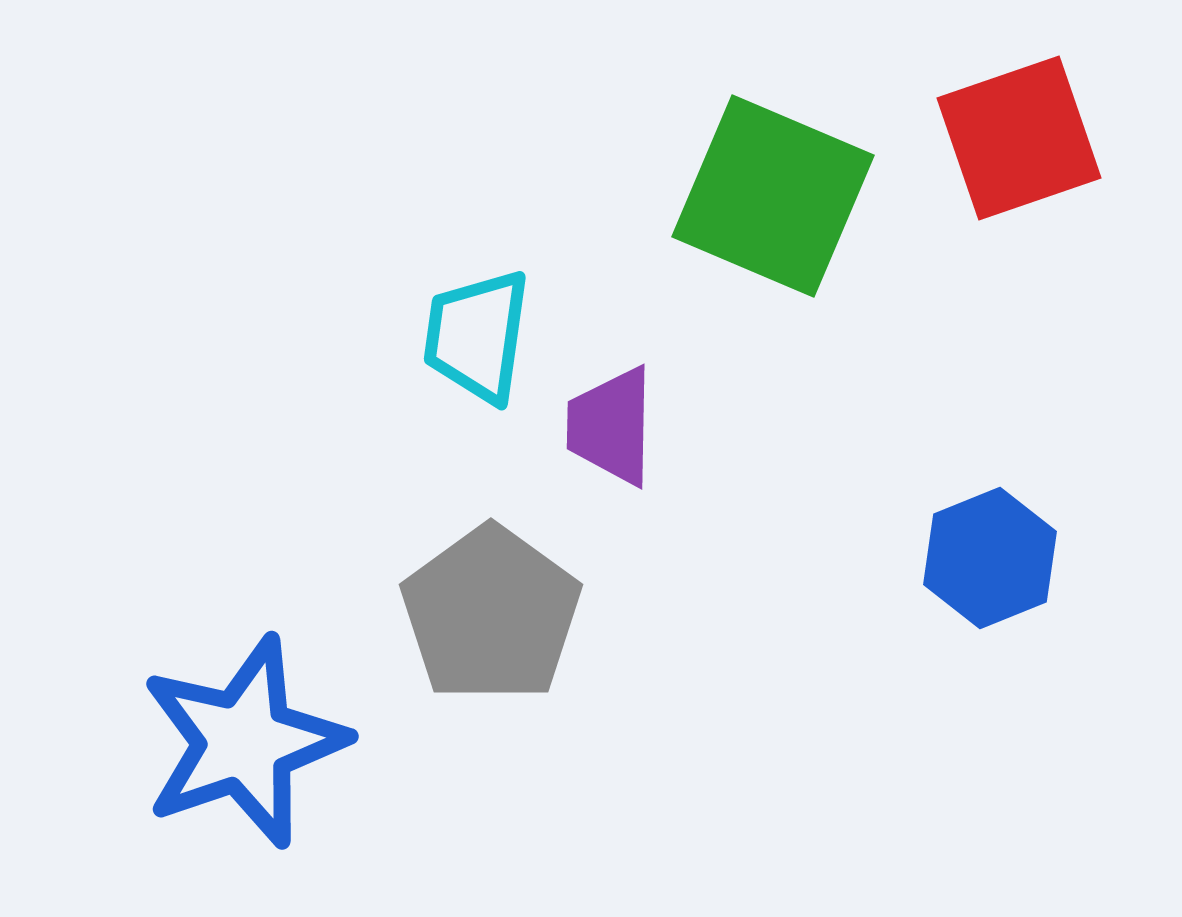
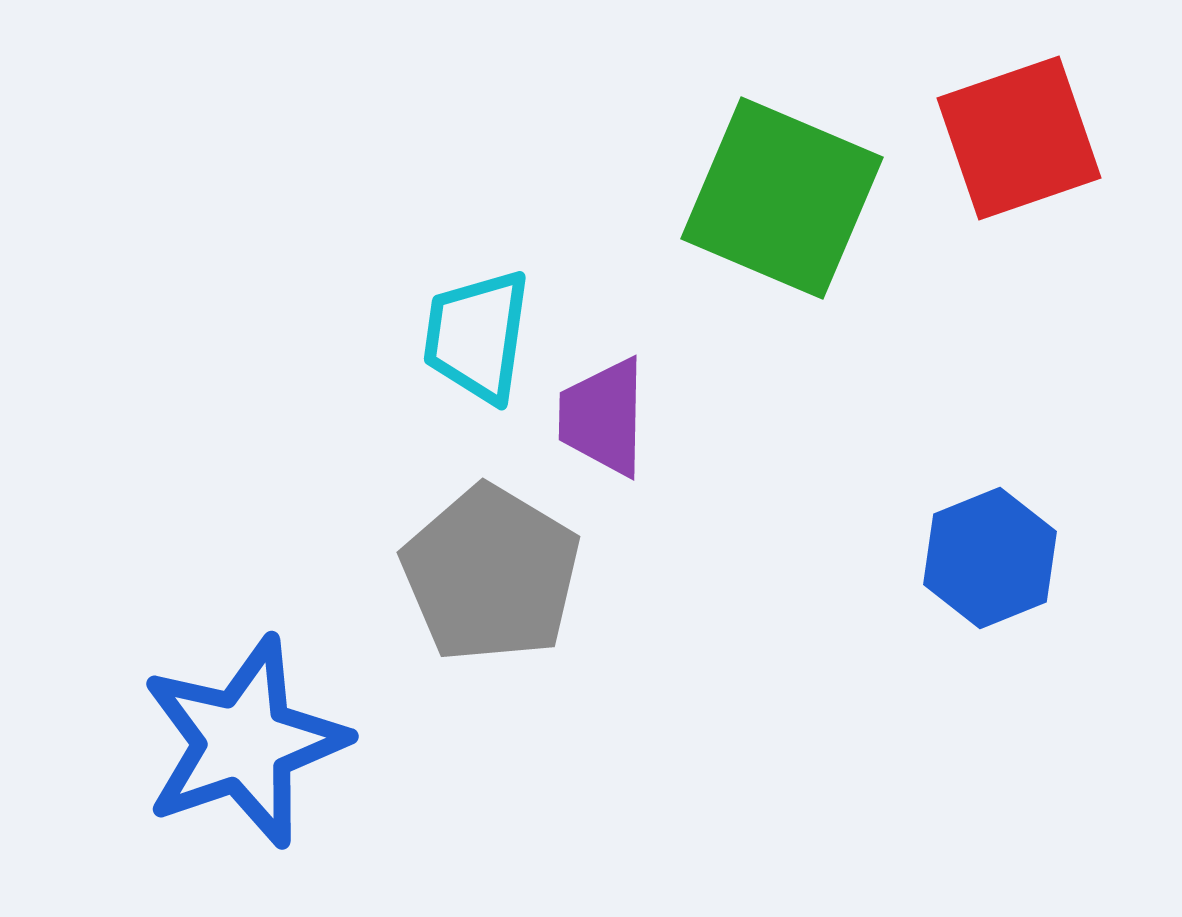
green square: moved 9 px right, 2 px down
purple trapezoid: moved 8 px left, 9 px up
gray pentagon: moved 40 px up; rotated 5 degrees counterclockwise
